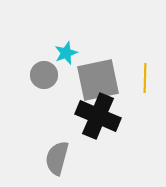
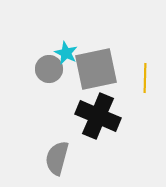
cyan star: rotated 25 degrees counterclockwise
gray circle: moved 5 px right, 6 px up
gray square: moved 2 px left, 11 px up
